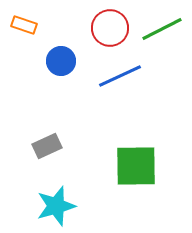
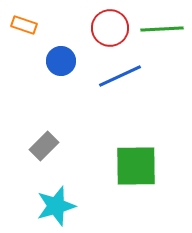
green line: rotated 24 degrees clockwise
gray rectangle: moved 3 px left; rotated 20 degrees counterclockwise
